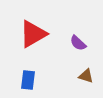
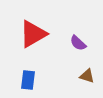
brown triangle: moved 1 px right
